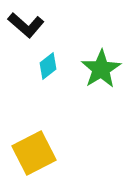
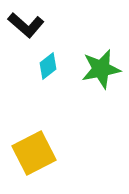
green star: rotated 21 degrees clockwise
